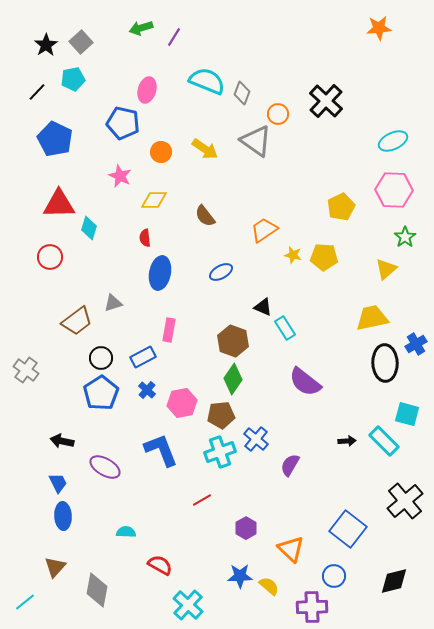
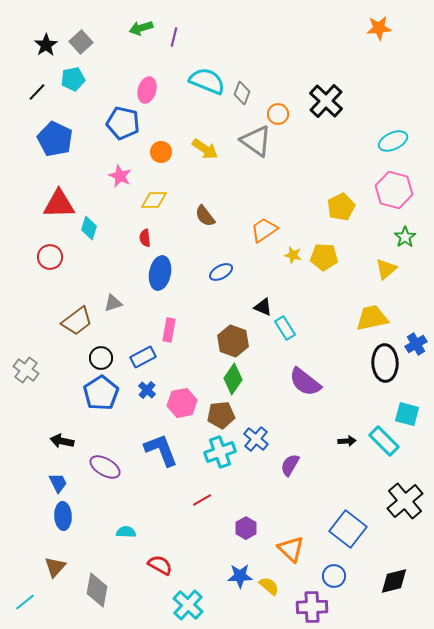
purple line at (174, 37): rotated 18 degrees counterclockwise
pink hexagon at (394, 190): rotated 12 degrees clockwise
